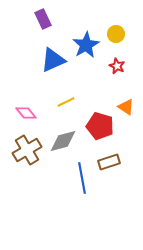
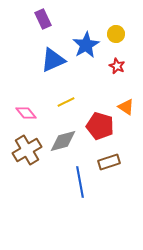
blue line: moved 2 px left, 4 px down
